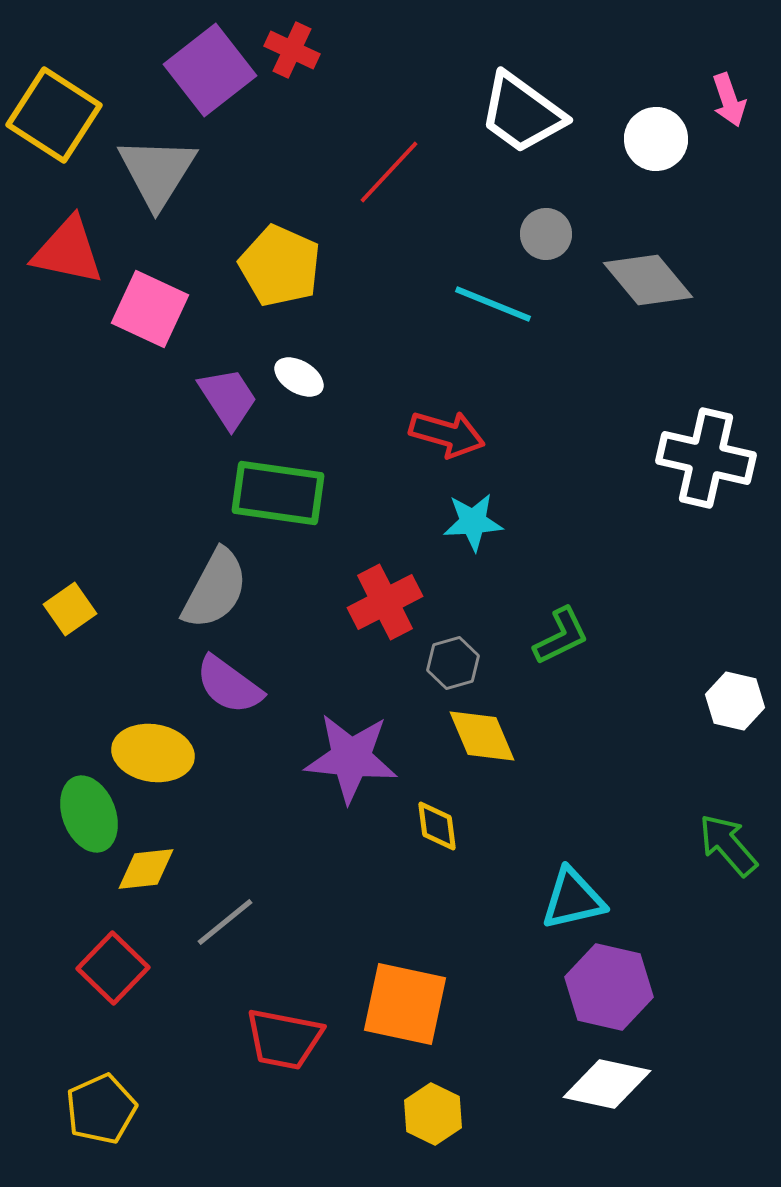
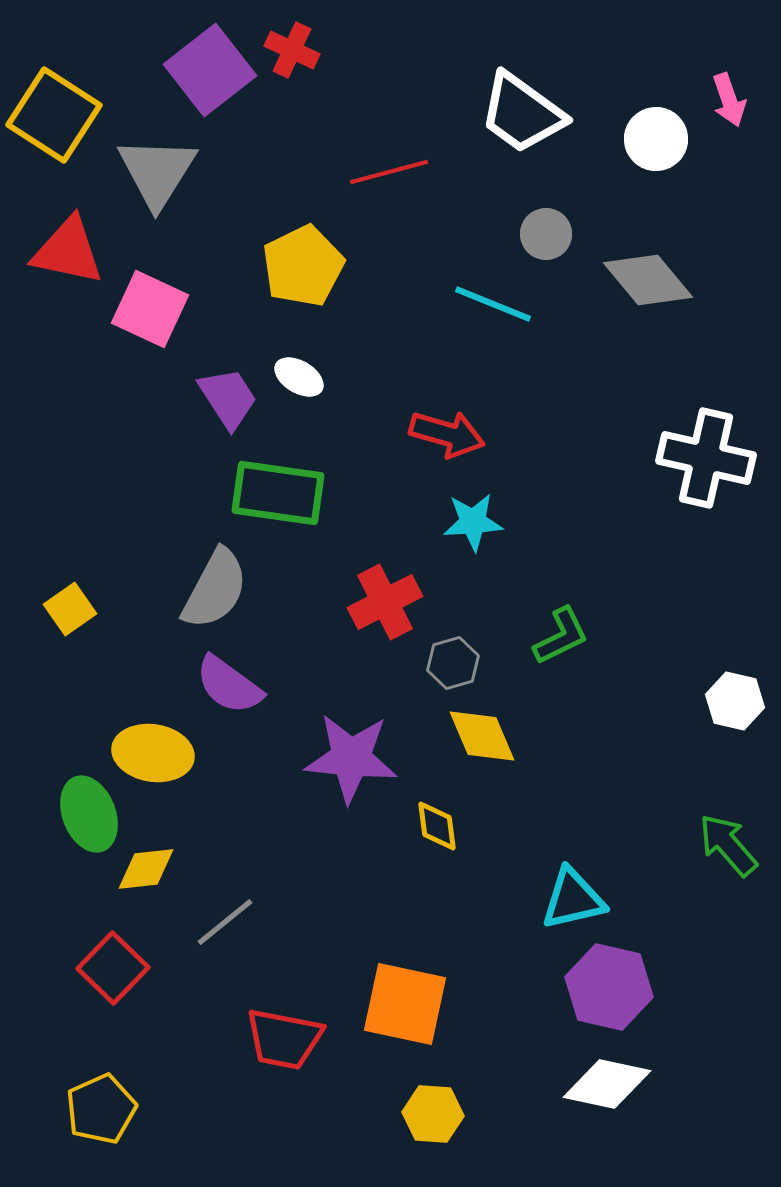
red line at (389, 172): rotated 32 degrees clockwise
yellow pentagon at (280, 266): moved 23 px right; rotated 22 degrees clockwise
yellow hexagon at (433, 1114): rotated 22 degrees counterclockwise
